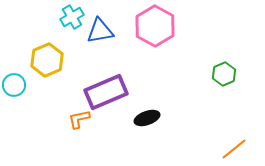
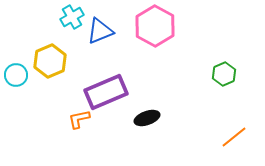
blue triangle: rotated 12 degrees counterclockwise
yellow hexagon: moved 3 px right, 1 px down
cyan circle: moved 2 px right, 10 px up
orange line: moved 12 px up
